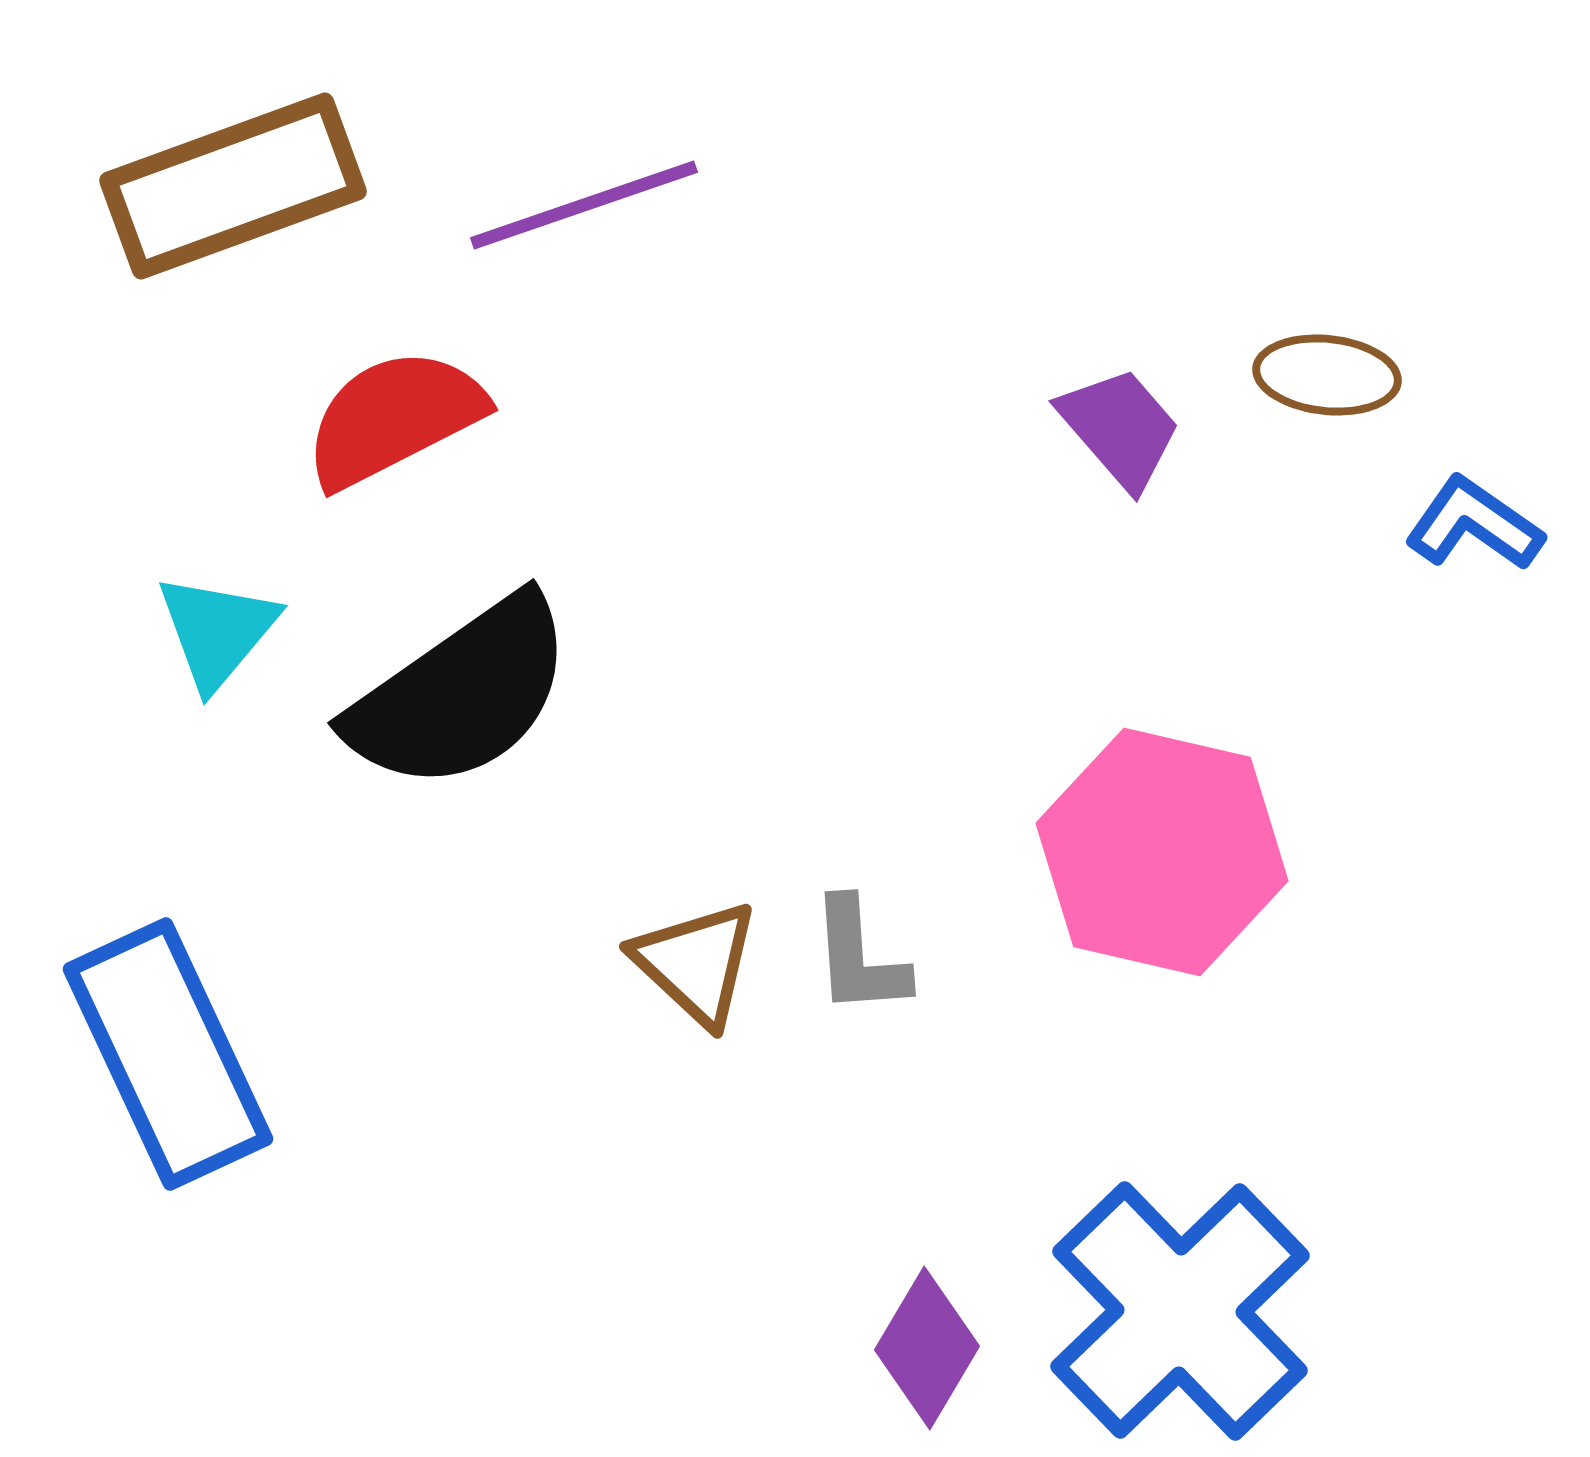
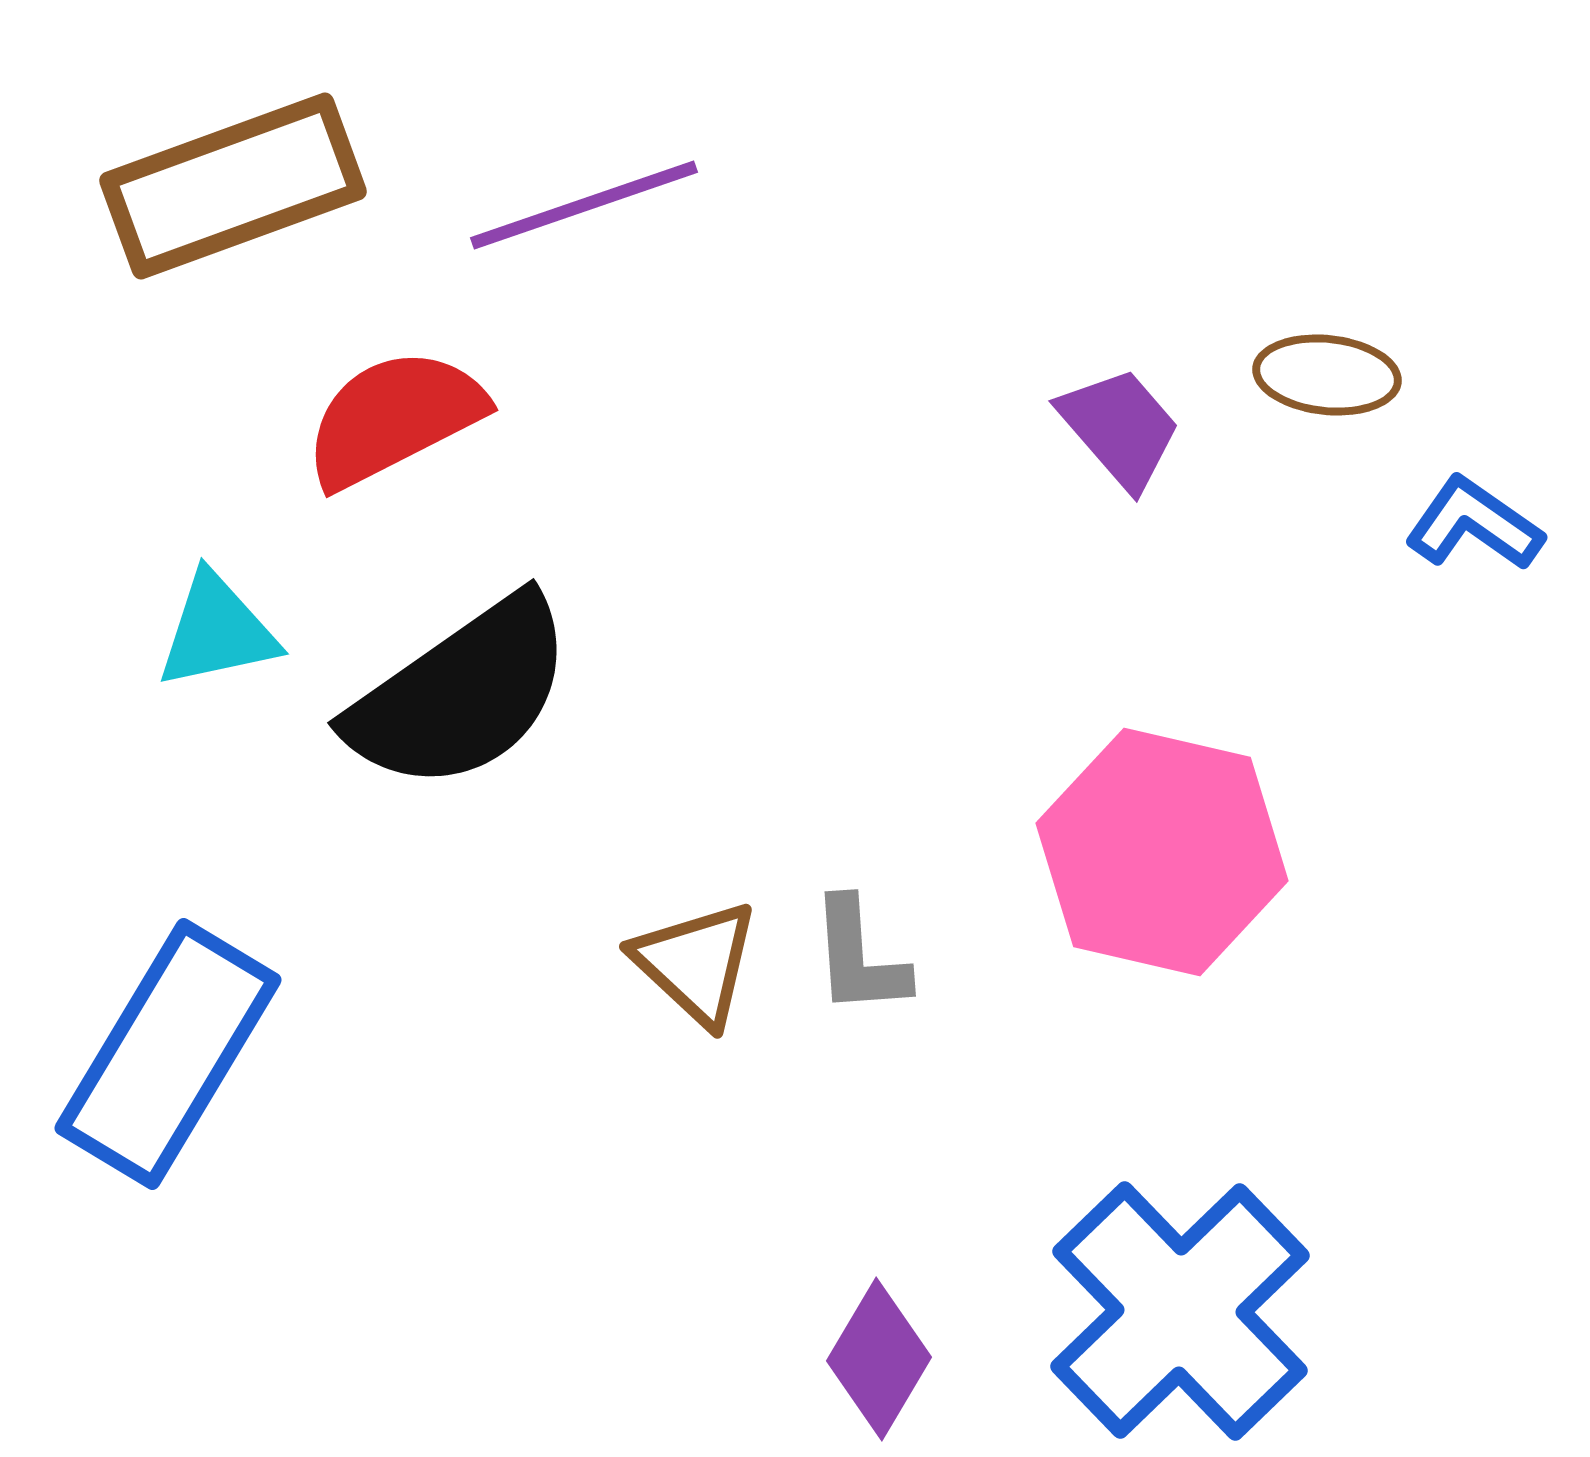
cyan triangle: rotated 38 degrees clockwise
blue rectangle: rotated 56 degrees clockwise
purple diamond: moved 48 px left, 11 px down
